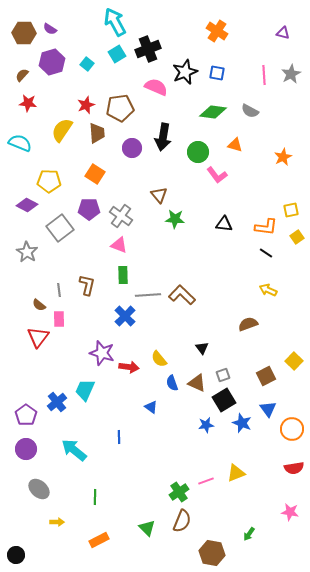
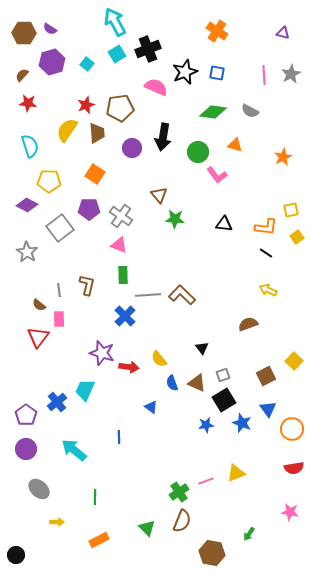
yellow semicircle at (62, 130): moved 5 px right
cyan semicircle at (20, 143): moved 10 px right, 3 px down; rotated 50 degrees clockwise
